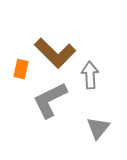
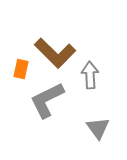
gray L-shape: moved 3 px left
gray triangle: rotated 15 degrees counterclockwise
